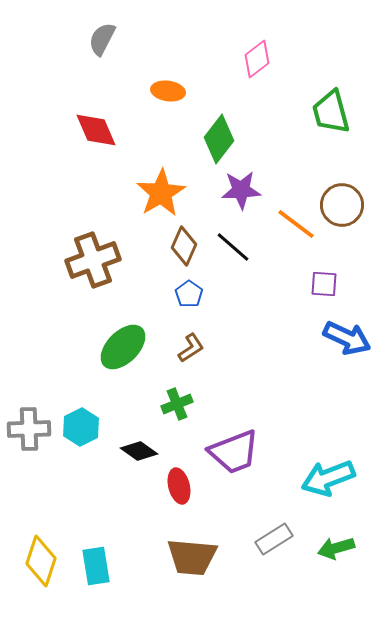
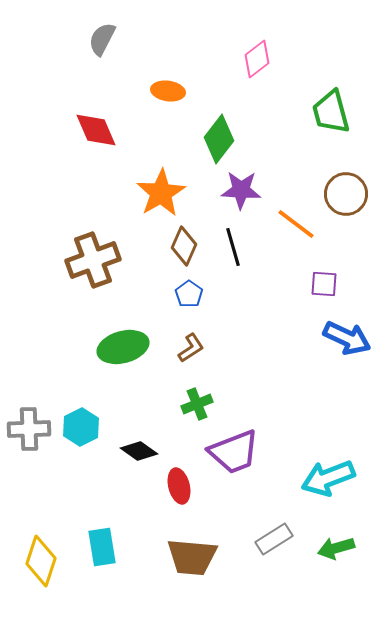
purple star: rotated 6 degrees clockwise
brown circle: moved 4 px right, 11 px up
black line: rotated 33 degrees clockwise
green ellipse: rotated 30 degrees clockwise
green cross: moved 20 px right
cyan rectangle: moved 6 px right, 19 px up
